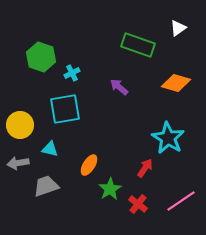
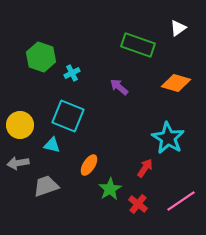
cyan square: moved 3 px right, 7 px down; rotated 32 degrees clockwise
cyan triangle: moved 2 px right, 4 px up
